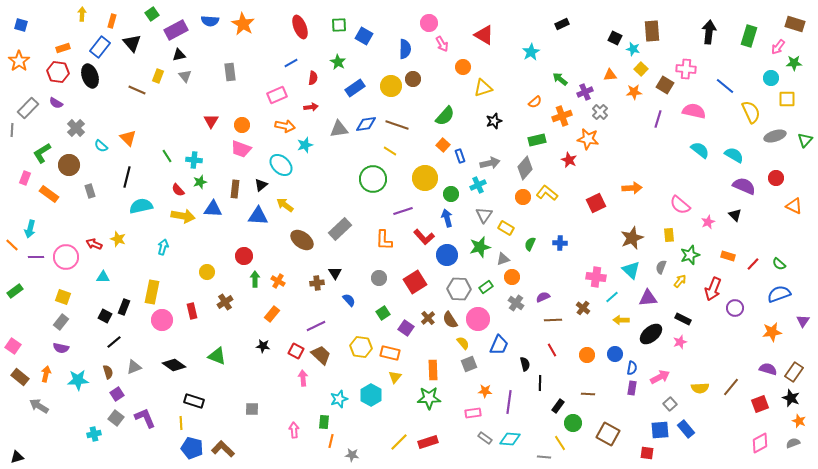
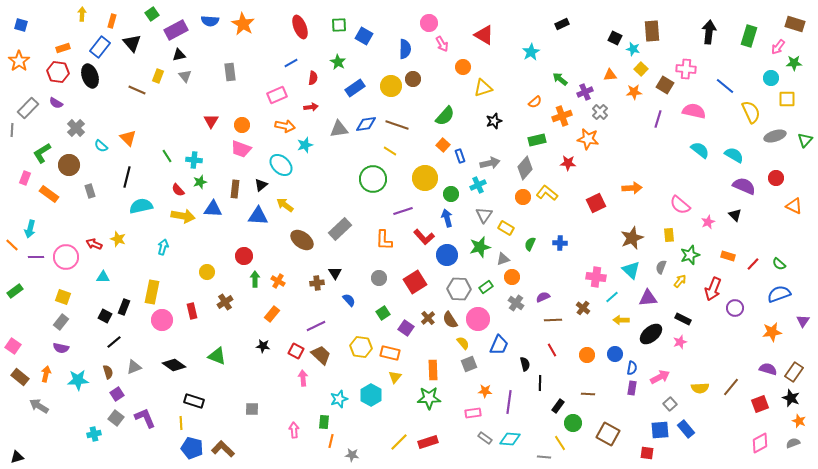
red star at (569, 160): moved 1 px left, 3 px down; rotated 21 degrees counterclockwise
